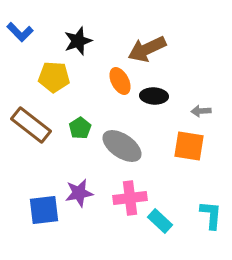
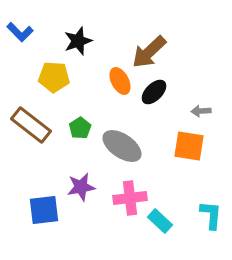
brown arrow: moved 2 px right, 3 px down; rotated 18 degrees counterclockwise
black ellipse: moved 4 px up; rotated 48 degrees counterclockwise
purple star: moved 2 px right, 6 px up
